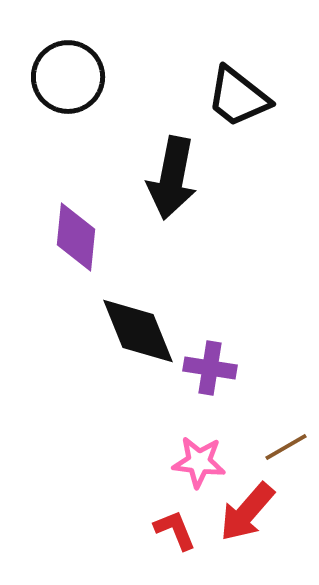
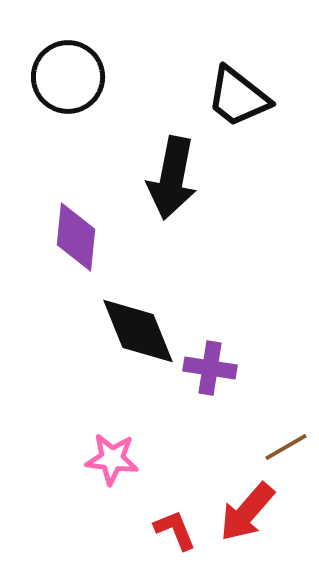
pink star: moved 87 px left, 3 px up
